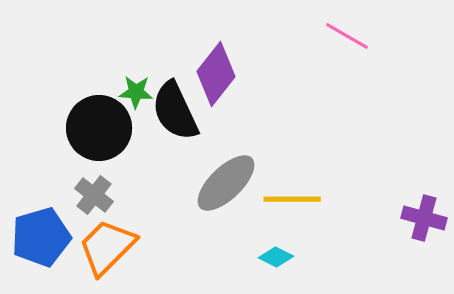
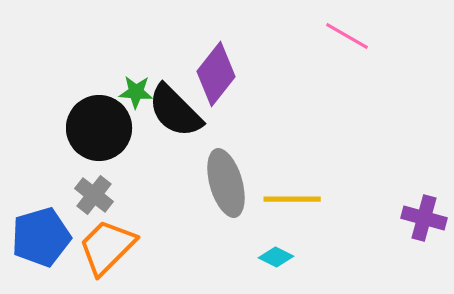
black semicircle: rotated 20 degrees counterclockwise
gray ellipse: rotated 62 degrees counterclockwise
